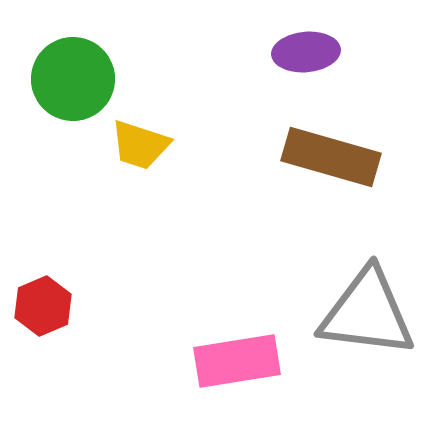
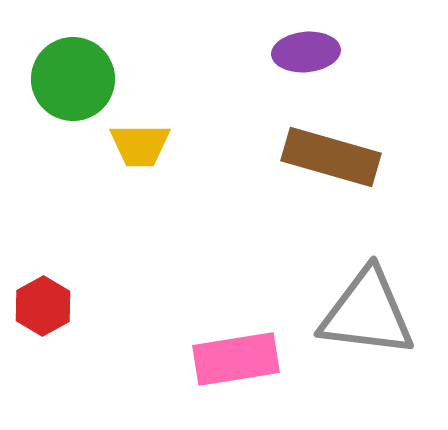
yellow trapezoid: rotated 18 degrees counterclockwise
red hexagon: rotated 6 degrees counterclockwise
pink rectangle: moved 1 px left, 2 px up
